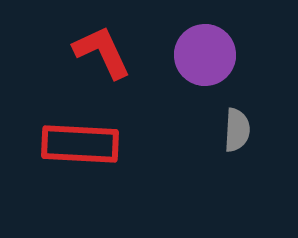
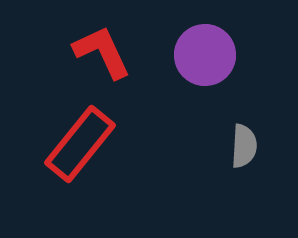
gray semicircle: moved 7 px right, 16 px down
red rectangle: rotated 54 degrees counterclockwise
